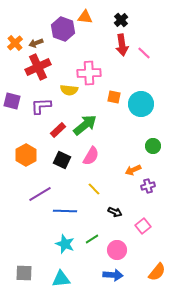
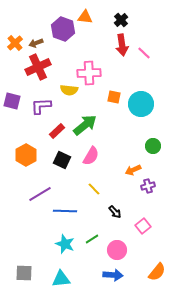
red rectangle: moved 1 px left, 1 px down
black arrow: rotated 24 degrees clockwise
